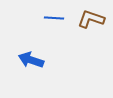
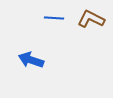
brown L-shape: rotated 8 degrees clockwise
